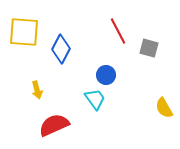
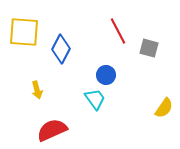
yellow semicircle: rotated 115 degrees counterclockwise
red semicircle: moved 2 px left, 5 px down
